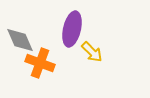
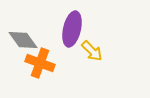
gray diamond: moved 3 px right; rotated 12 degrees counterclockwise
yellow arrow: moved 1 px up
